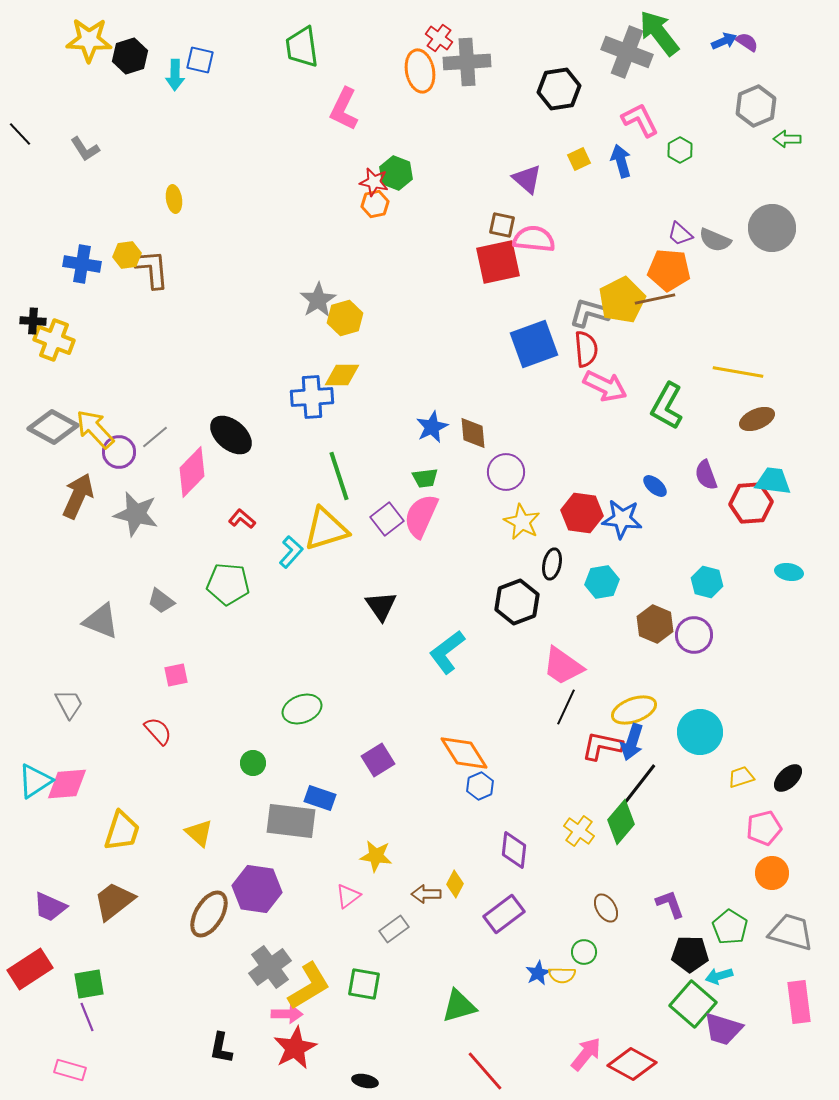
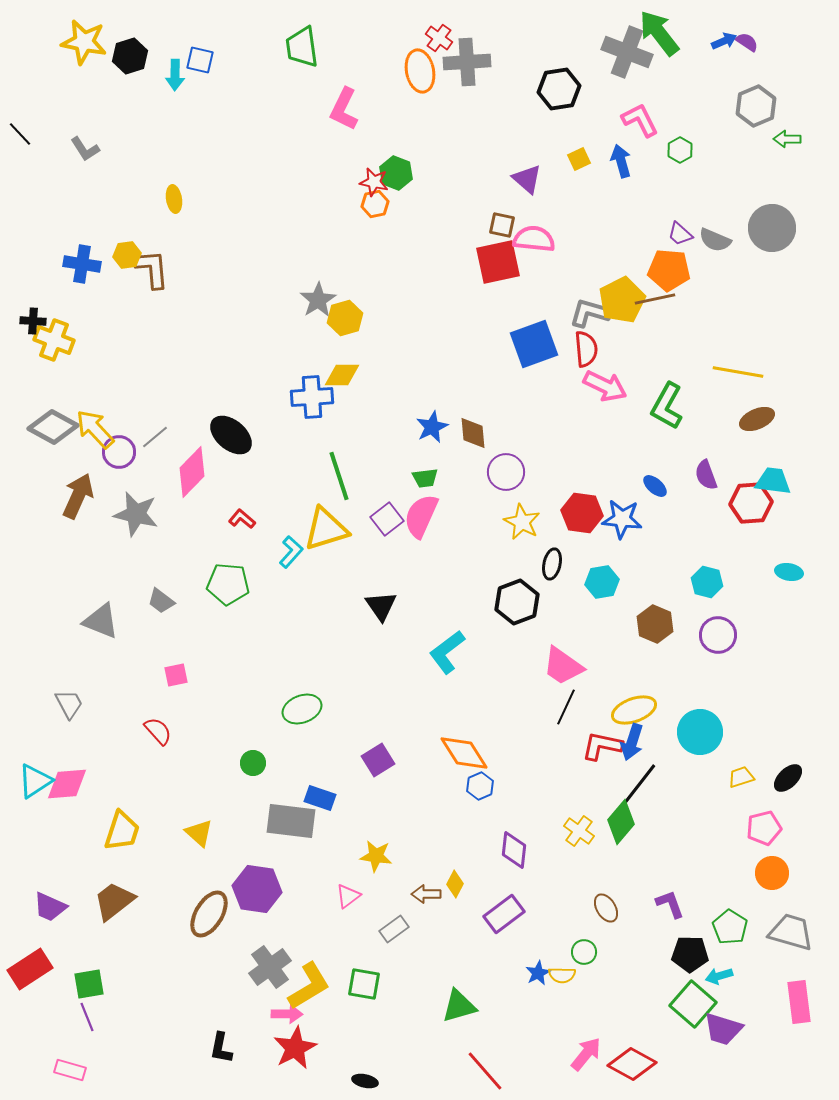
yellow star at (89, 40): moved 5 px left, 2 px down; rotated 9 degrees clockwise
purple circle at (694, 635): moved 24 px right
